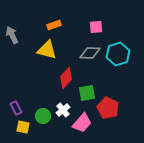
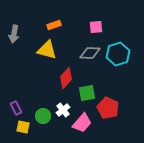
gray arrow: moved 2 px right, 1 px up; rotated 144 degrees counterclockwise
